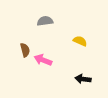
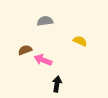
brown semicircle: rotated 96 degrees counterclockwise
black arrow: moved 26 px left, 5 px down; rotated 91 degrees clockwise
